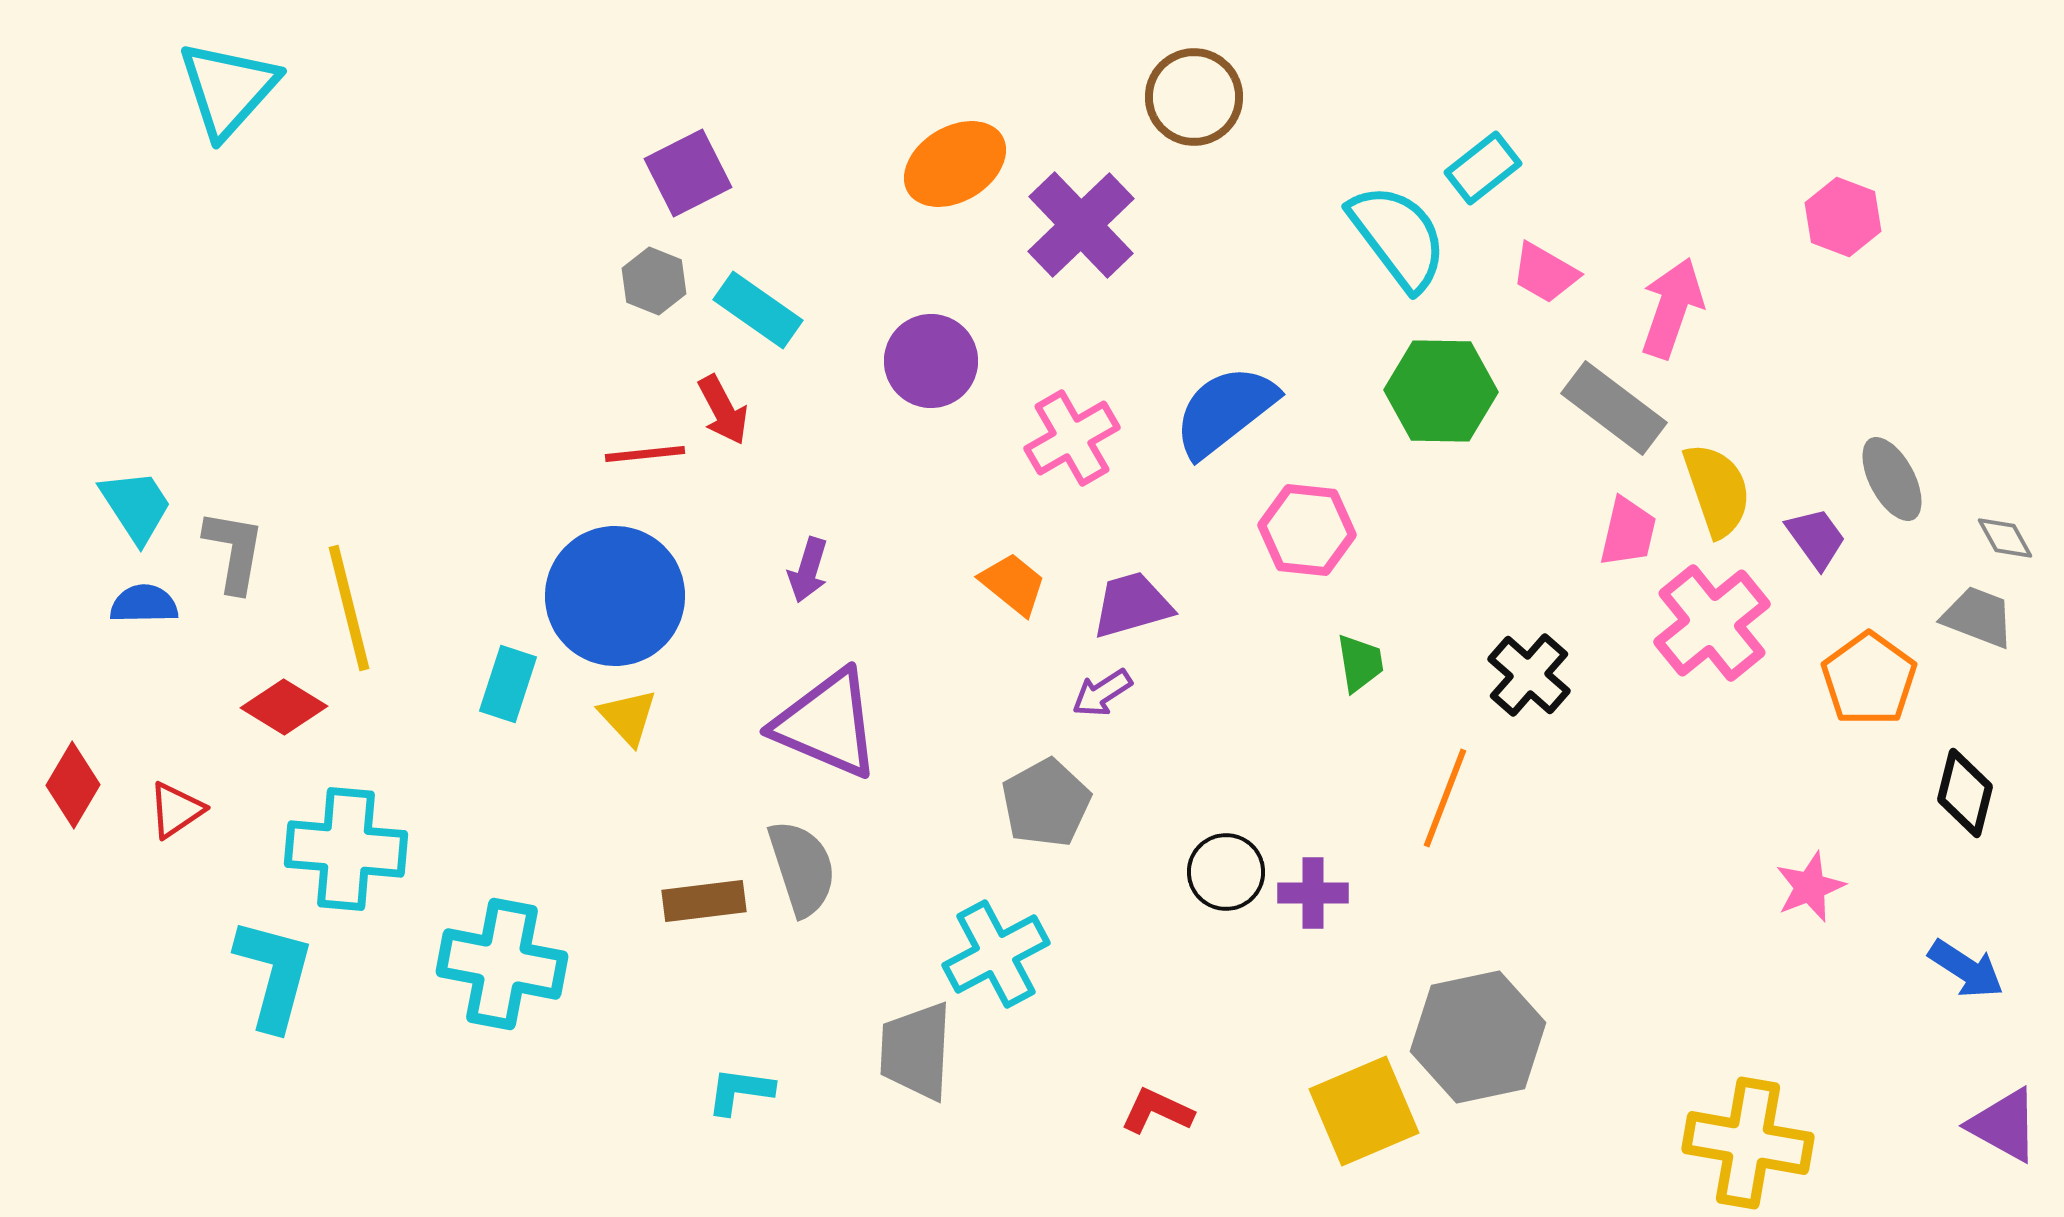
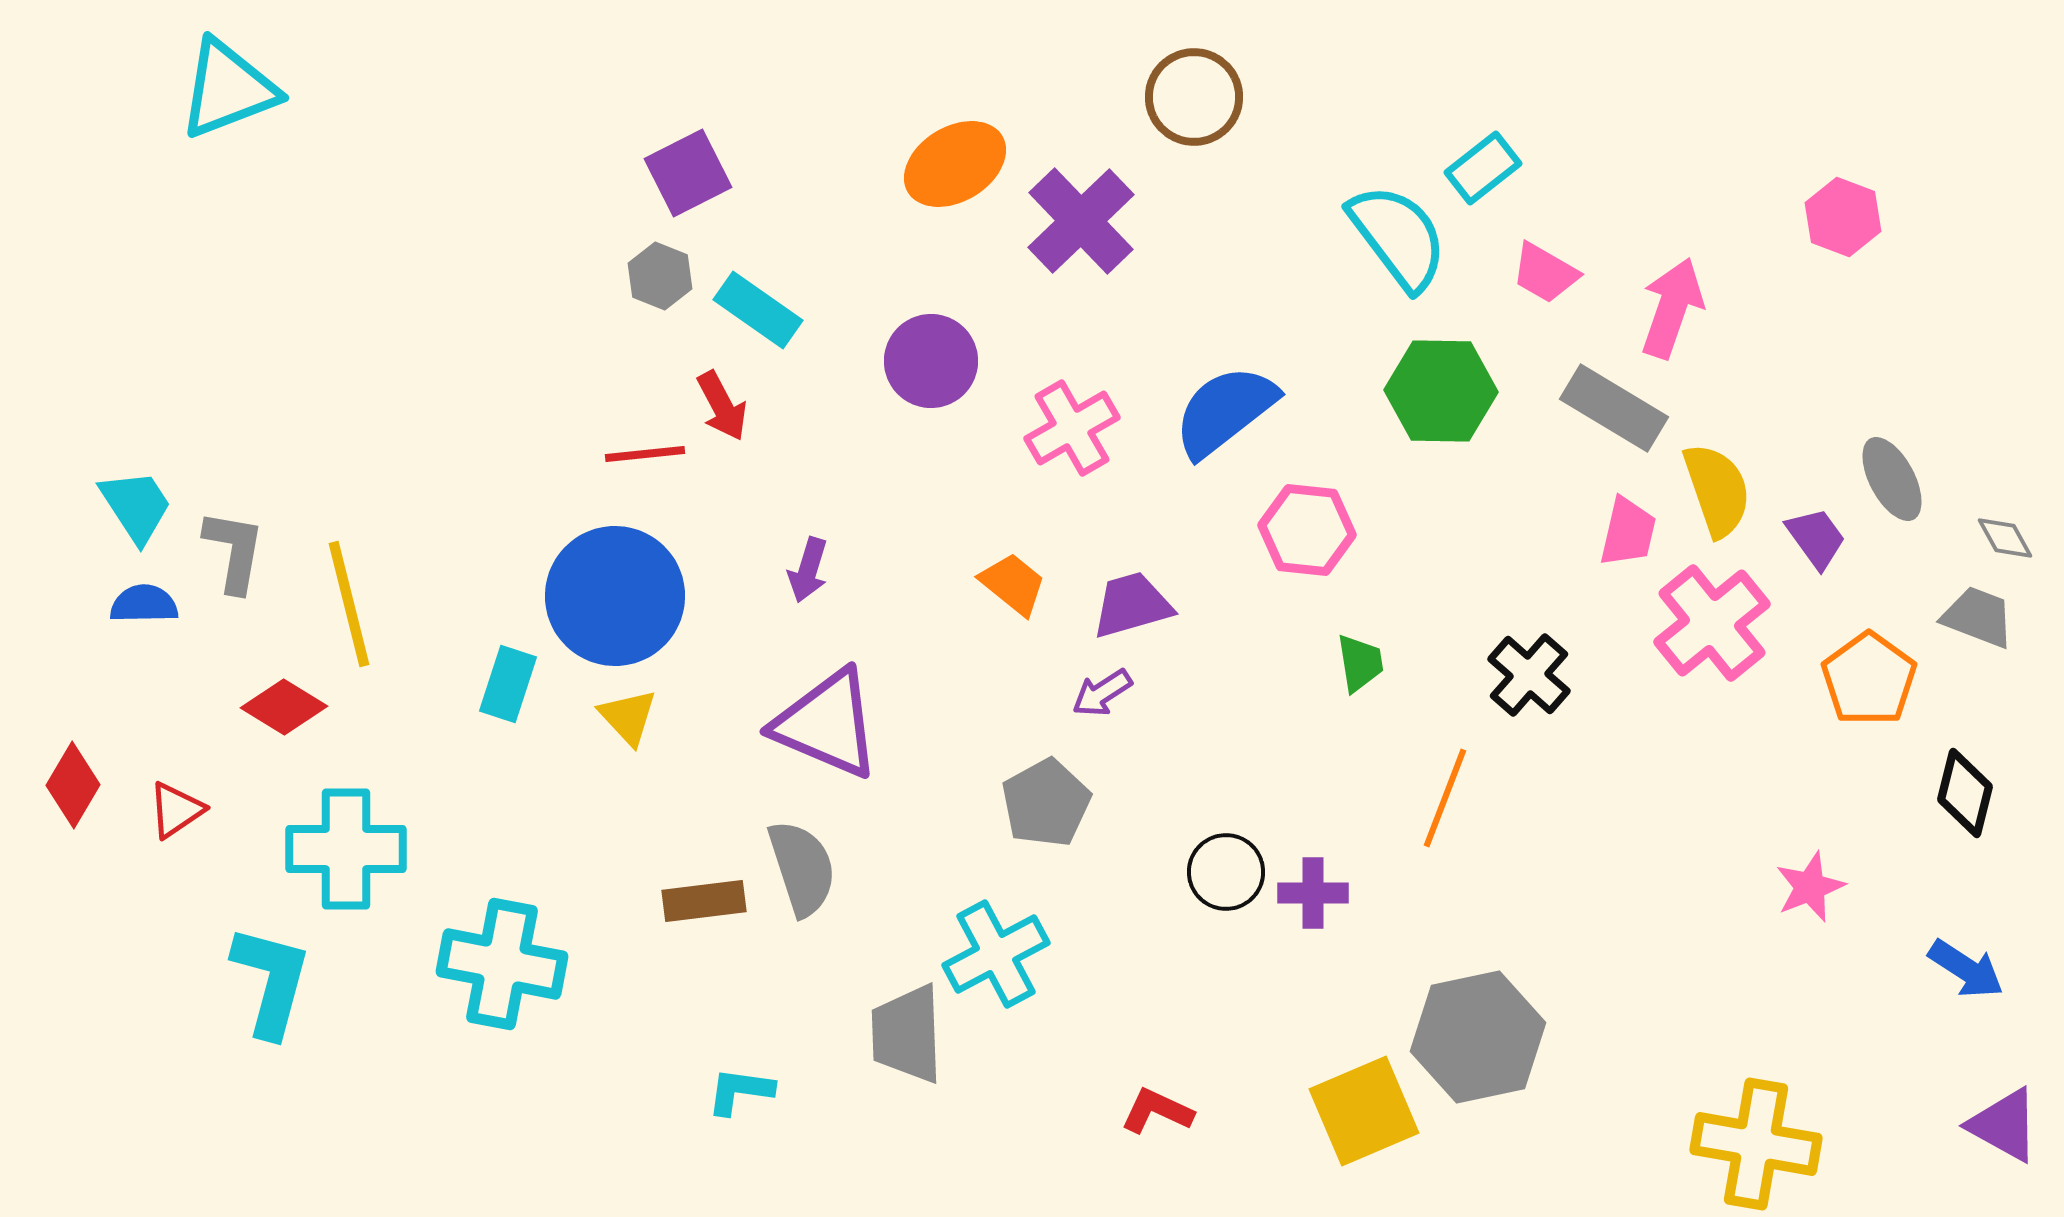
cyan triangle at (228, 89): rotated 27 degrees clockwise
purple cross at (1081, 225): moved 4 px up
gray hexagon at (654, 281): moved 6 px right, 5 px up
gray rectangle at (1614, 408): rotated 6 degrees counterclockwise
red arrow at (723, 410): moved 1 px left, 4 px up
pink cross at (1072, 438): moved 10 px up
yellow line at (349, 608): moved 4 px up
cyan cross at (346, 849): rotated 5 degrees counterclockwise
cyan L-shape at (274, 974): moved 3 px left, 7 px down
gray trapezoid at (916, 1051): moved 9 px left, 17 px up; rotated 5 degrees counterclockwise
yellow cross at (1748, 1143): moved 8 px right, 1 px down
